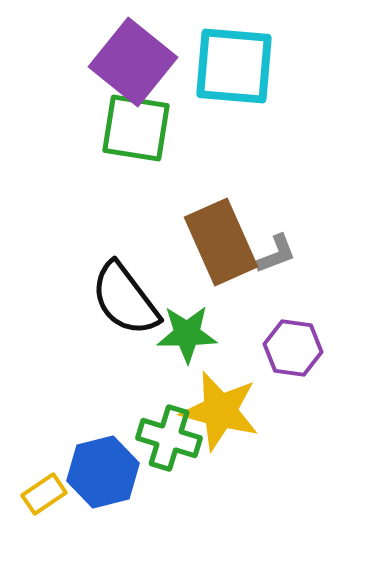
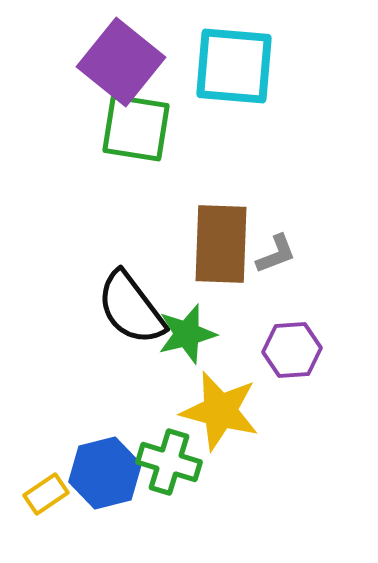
purple square: moved 12 px left
brown rectangle: moved 2 px down; rotated 26 degrees clockwise
black semicircle: moved 6 px right, 9 px down
green star: rotated 14 degrees counterclockwise
purple hexagon: moved 1 px left, 2 px down; rotated 12 degrees counterclockwise
green cross: moved 24 px down
blue hexagon: moved 2 px right, 1 px down
yellow rectangle: moved 2 px right
